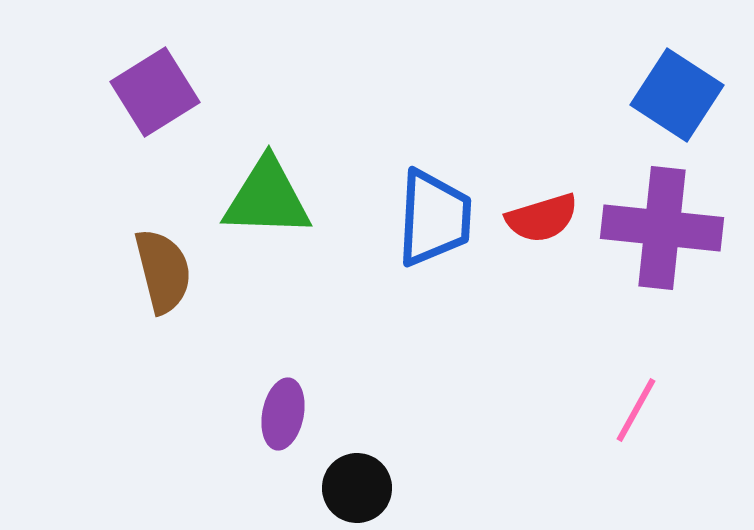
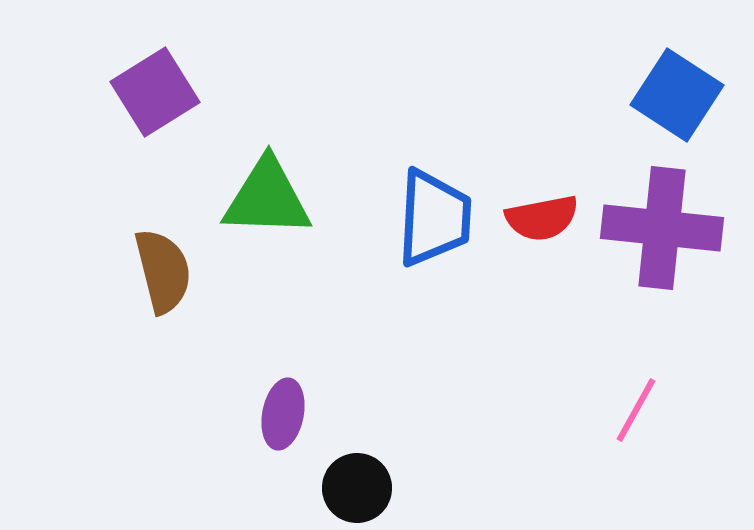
red semicircle: rotated 6 degrees clockwise
